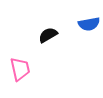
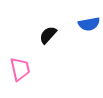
black semicircle: rotated 18 degrees counterclockwise
